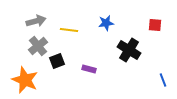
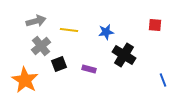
blue star: moved 9 px down
gray cross: moved 3 px right
black cross: moved 5 px left, 5 px down
black square: moved 2 px right, 3 px down
orange star: rotated 8 degrees clockwise
